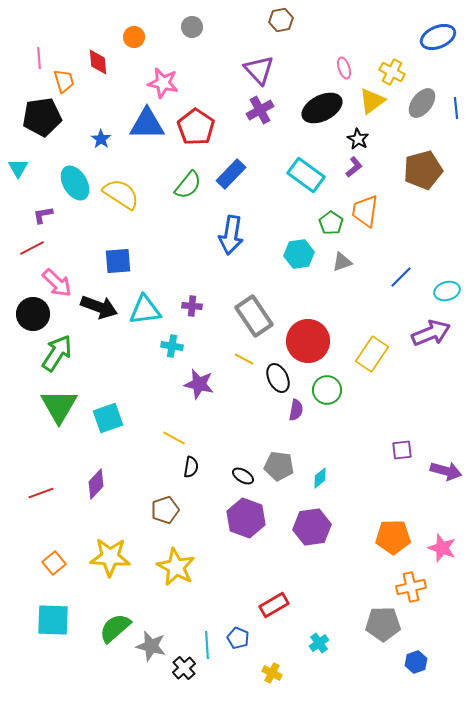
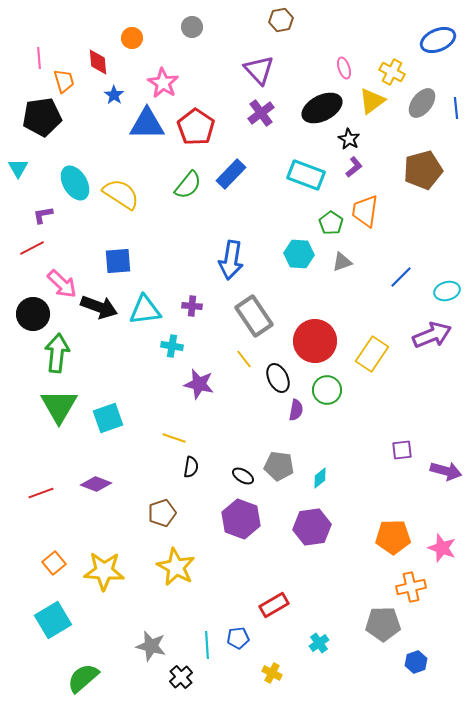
orange circle at (134, 37): moved 2 px left, 1 px down
blue ellipse at (438, 37): moved 3 px down
pink star at (163, 83): rotated 20 degrees clockwise
purple cross at (260, 110): moved 1 px right, 3 px down; rotated 8 degrees counterclockwise
blue star at (101, 139): moved 13 px right, 44 px up
black star at (358, 139): moved 9 px left
cyan rectangle at (306, 175): rotated 15 degrees counterclockwise
blue arrow at (231, 235): moved 25 px down
cyan hexagon at (299, 254): rotated 12 degrees clockwise
pink arrow at (57, 283): moved 5 px right, 1 px down
purple arrow at (431, 333): moved 1 px right, 2 px down
red circle at (308, 341): moved 7 px right
green arrow at (57, 353): rotated 27 degrees counterclockwise
yellow line at (244, 359): rotated 24 degrees clockwise
yellow line at (174, 438): rotated 10 degrees counterclockwise
purple diamond at (96, 484): rotated 68 degrees clockwise
brown pentagon at (165, 510): moved 3 px left, 3 px down
purple hexagon at (246, 518): moved 5 px left, 1 px down
yellow star at (110, 557): moved 6 px left, 14 px down
cyan square at (53, 620): rotated 33 degrees counterclockwise
green semicircle at (115, 628): moved 32 px left, 50 px down
blue pentagon at (238, 638): rotated 30 degrees counterclockwise
black cross at (184, 668): moved 3 px left, 9 px down
